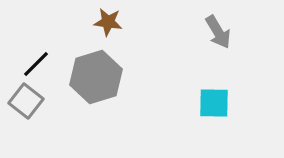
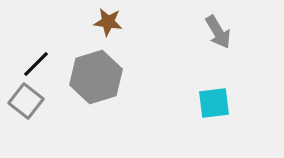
cyan square: rotated 8 degrees counterclockwise
